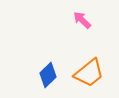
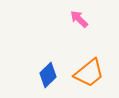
pink arrow: moved 3 px left, 1 px up
